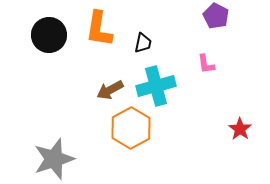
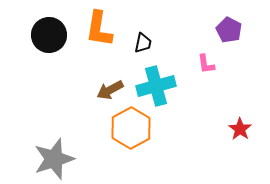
purple pentagon: moved 13 px right, 14 px down
